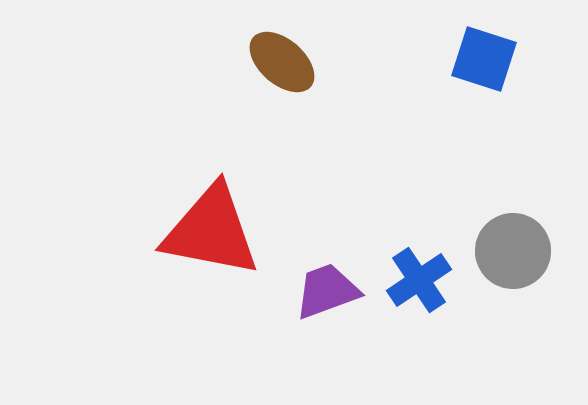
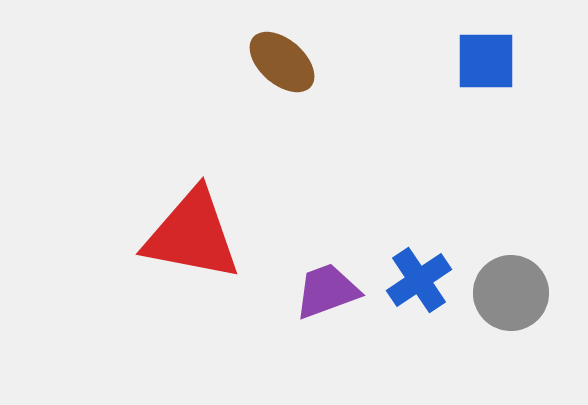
blue square: moved 2 px right, 2 px down; rotated 18 degrees counterclockwise
red triangle: moved 19 px left, 4 px down
gray circle: moved 2 px left, 42 px down
